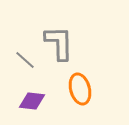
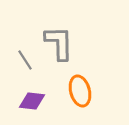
gray line: rotated 15 degrees clockwise
orange ellipse: moved 2 px down
